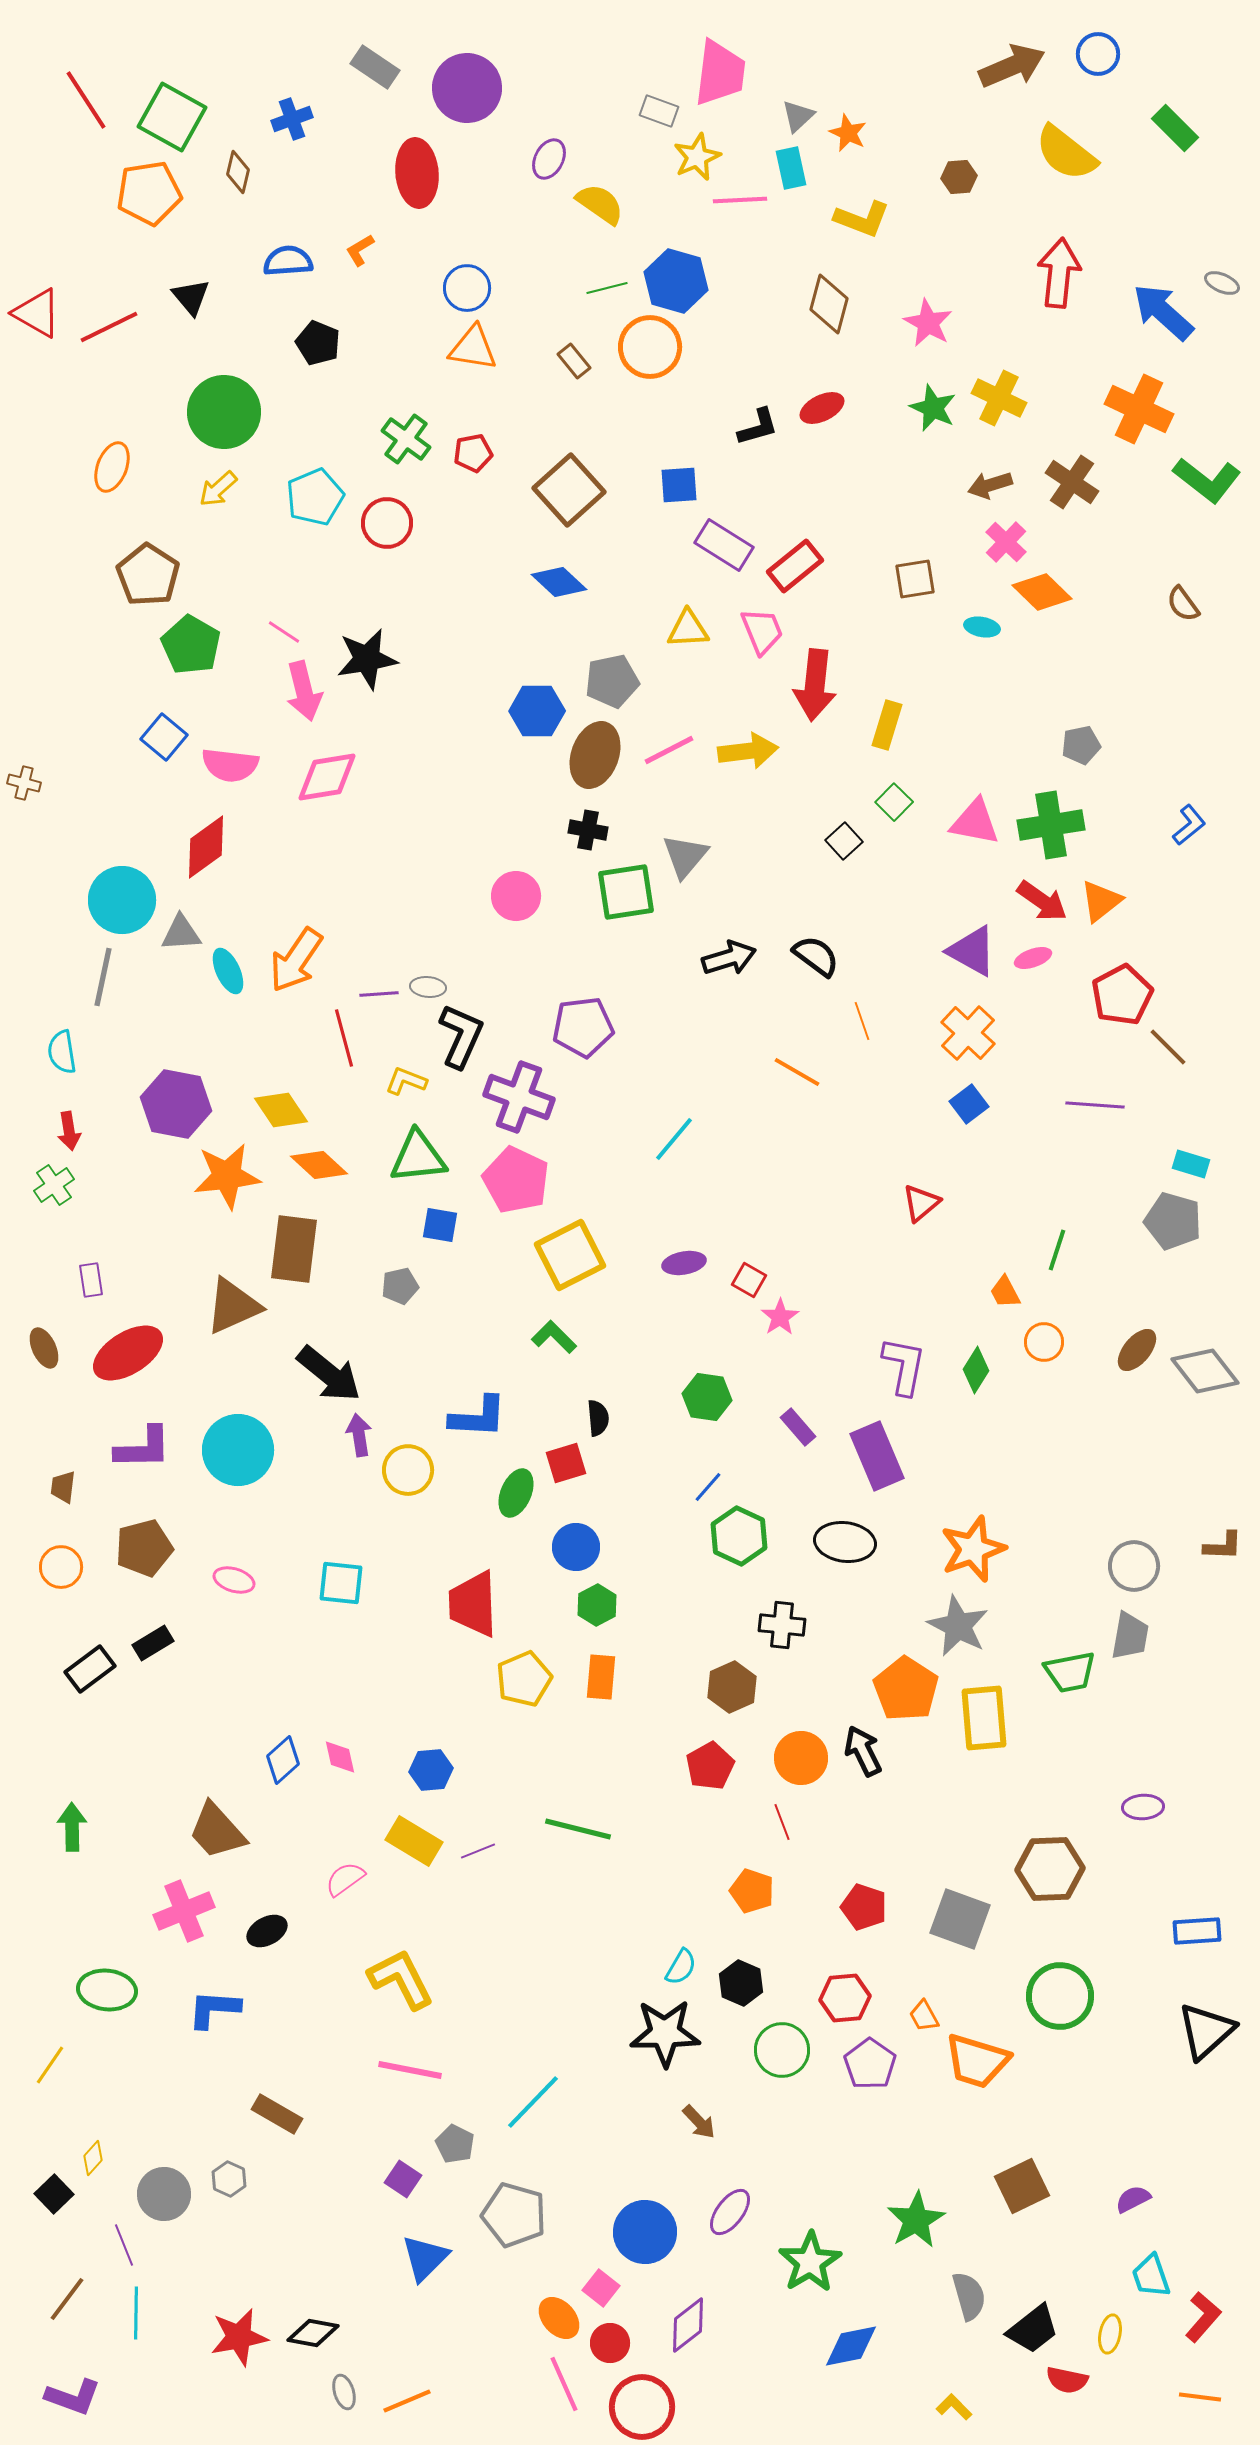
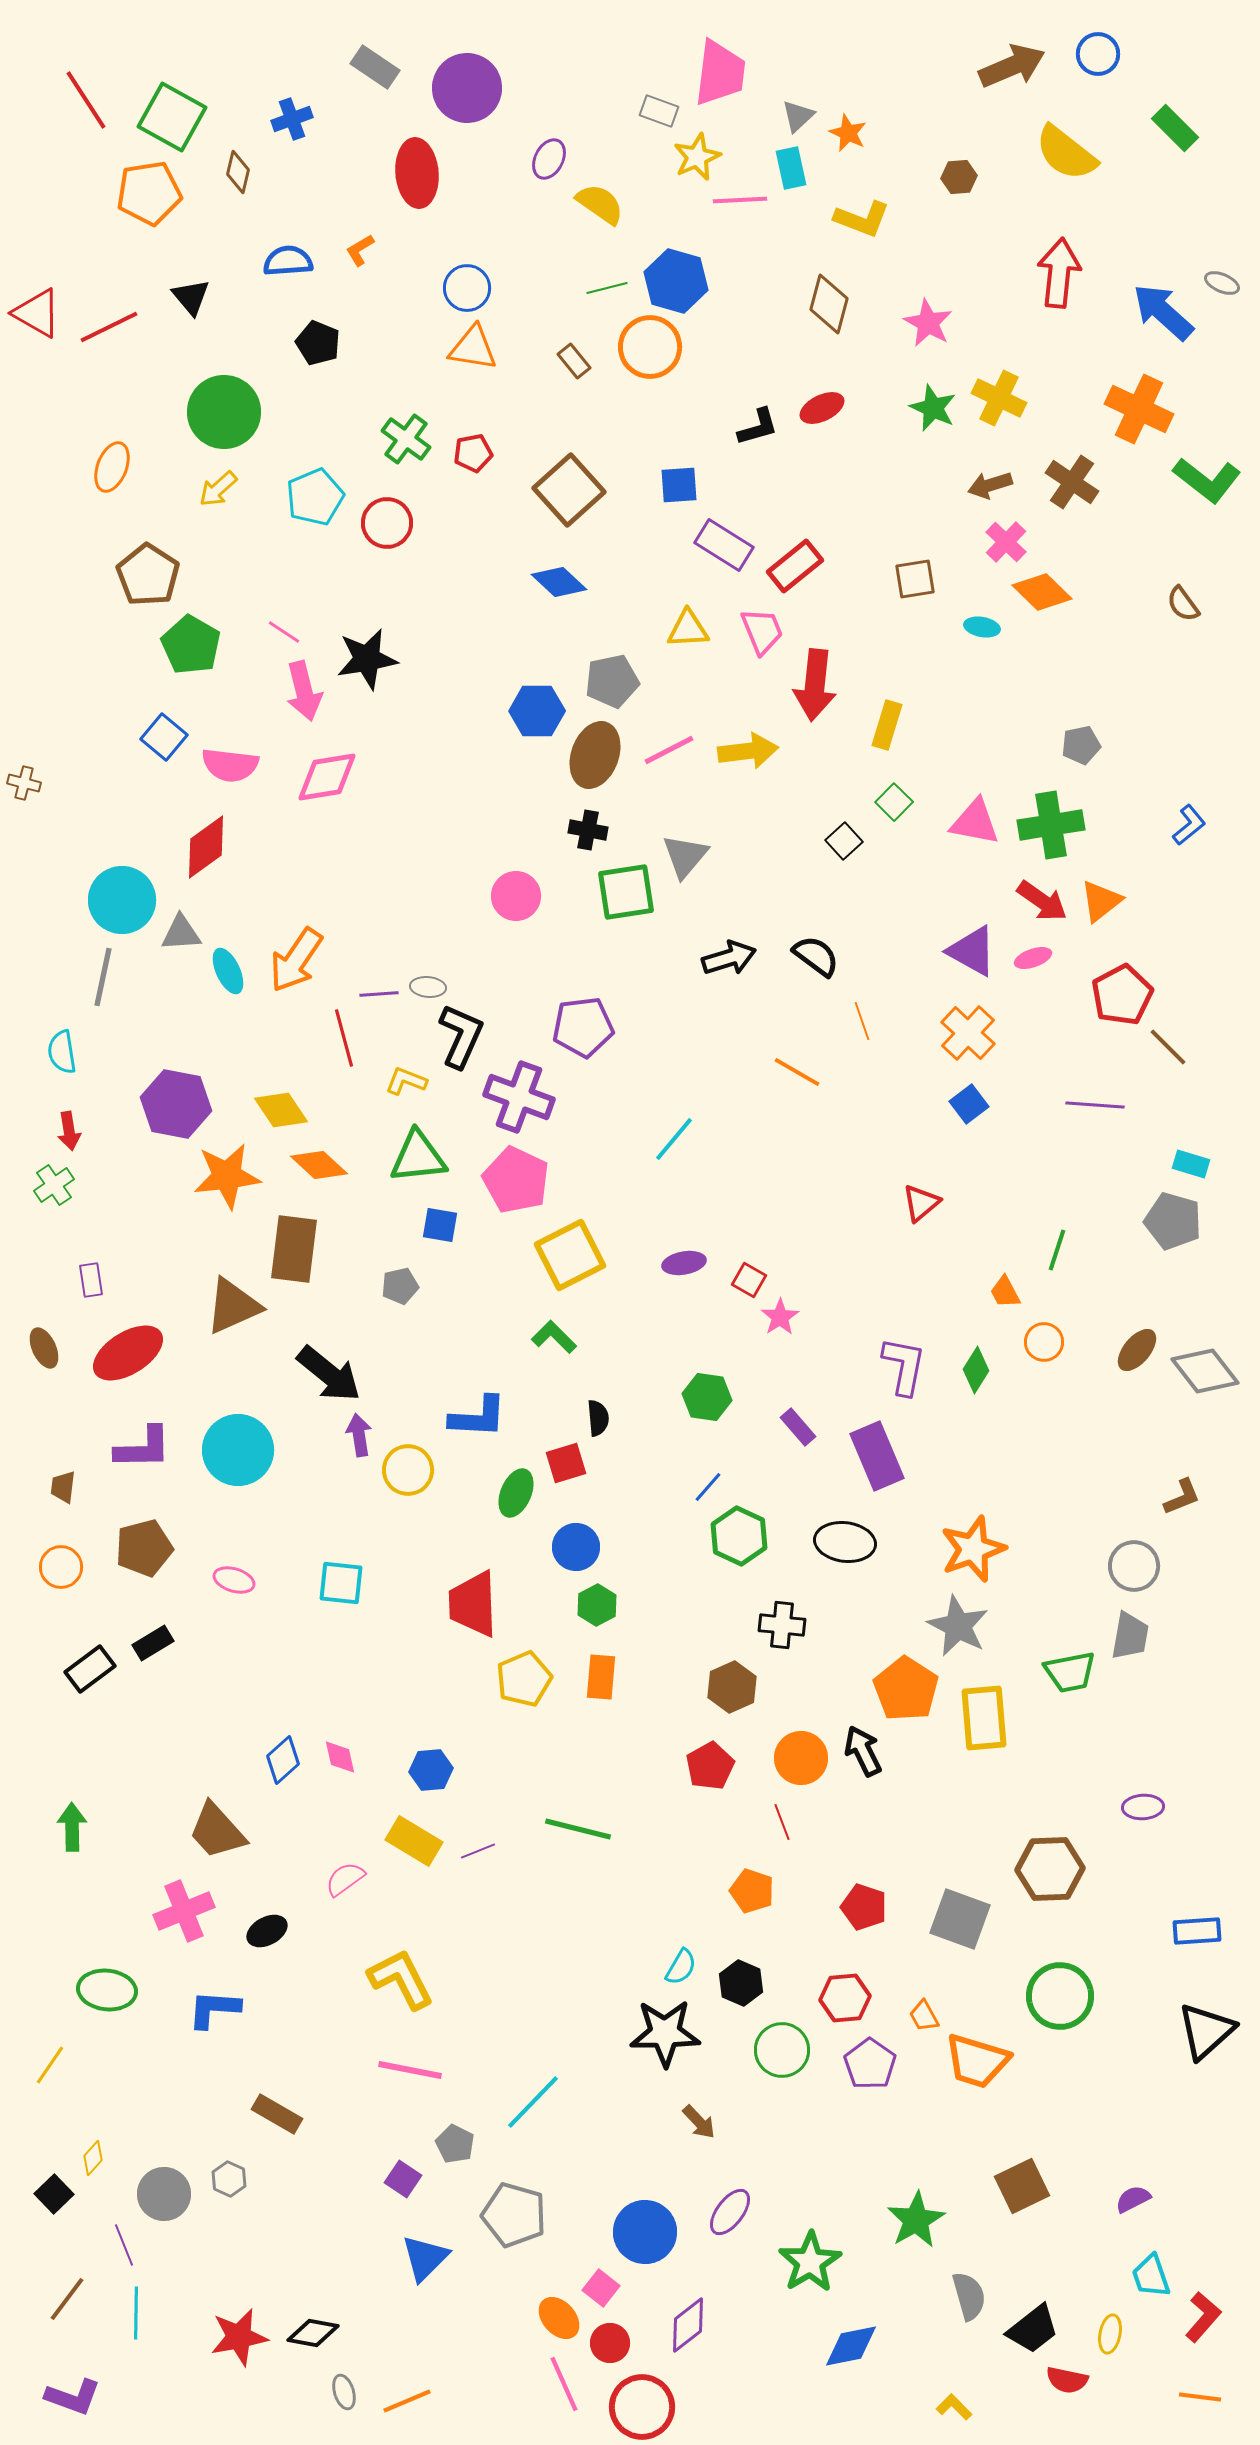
brown L-shape at (1223, 1546): moved 41 px left, 49 px up; rotated 24 degrees counterclockwise
